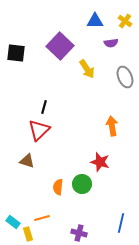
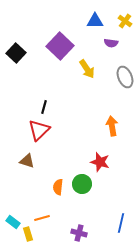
purple semicircle: rotated 16 degrees clockwise
black square: rotated 36 degrees clockwise
